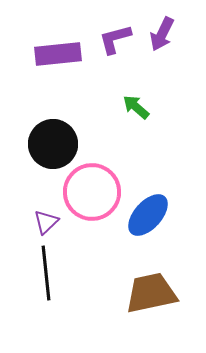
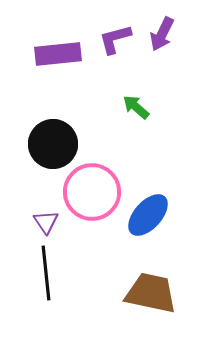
purple triangle: rotated 20 degrees counterclockwise
brown trapezoid: rotated 24 degrees clockwise
